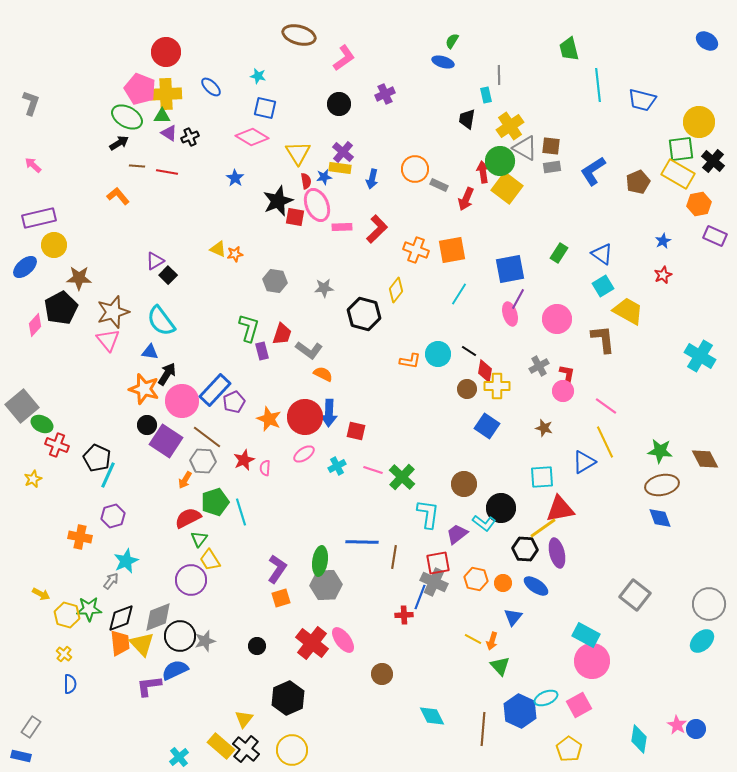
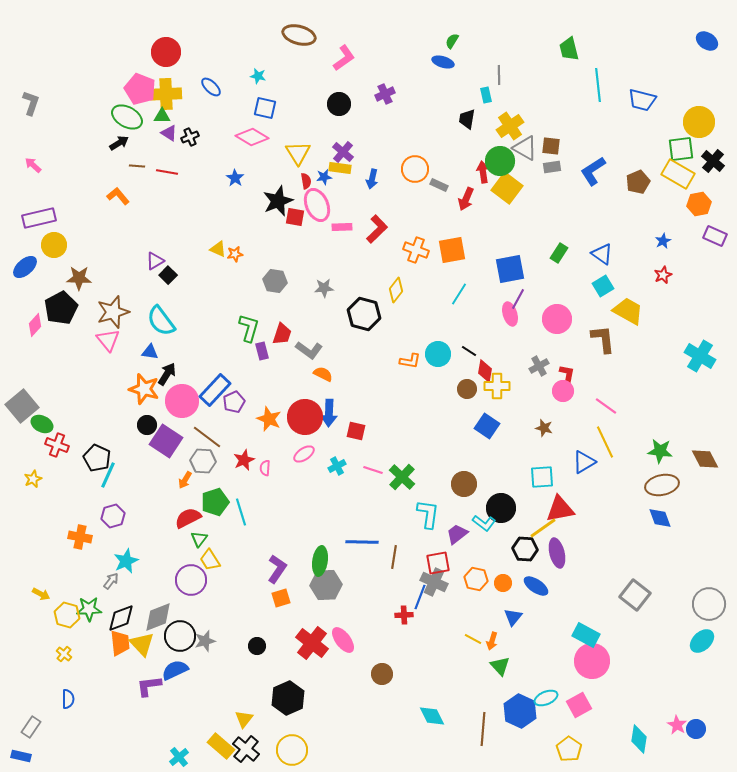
blue semicircle at (70, 684): moved 2 px left, 15 px down
